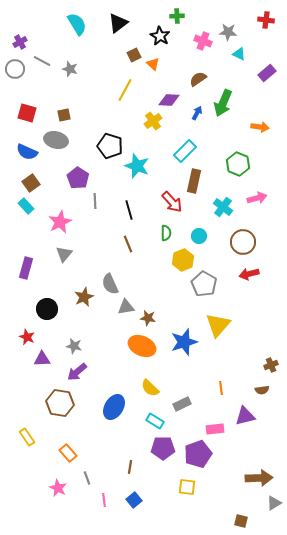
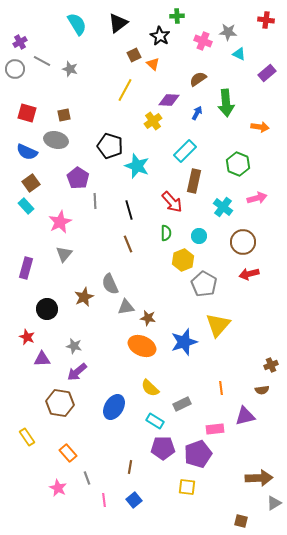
green arrow at (223, 103): moved 3 px right; rotated 28 degrees counterclockwise
